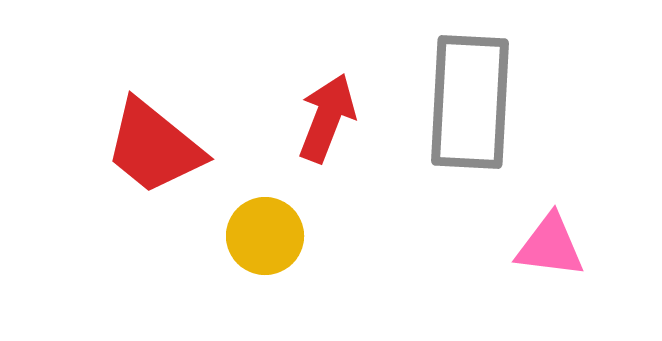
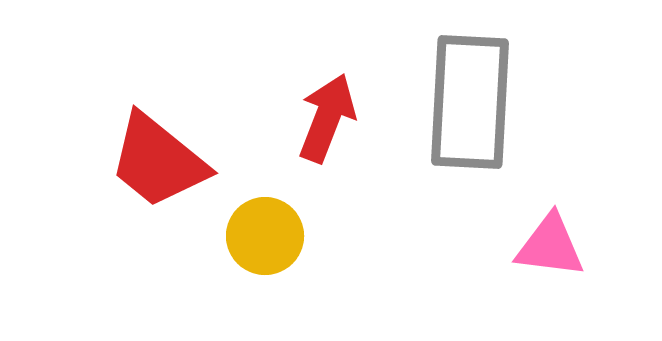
red trapezoid: moved 4 px right, 14 px down
